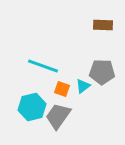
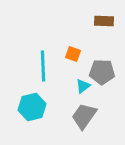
brown rectangle: moved 1 px right, 4 px up
cyan line: rotated 68 degrees clockwise
orange square: moved 11 px right, 35 px up
gray trapezoid: moved 26 px right
